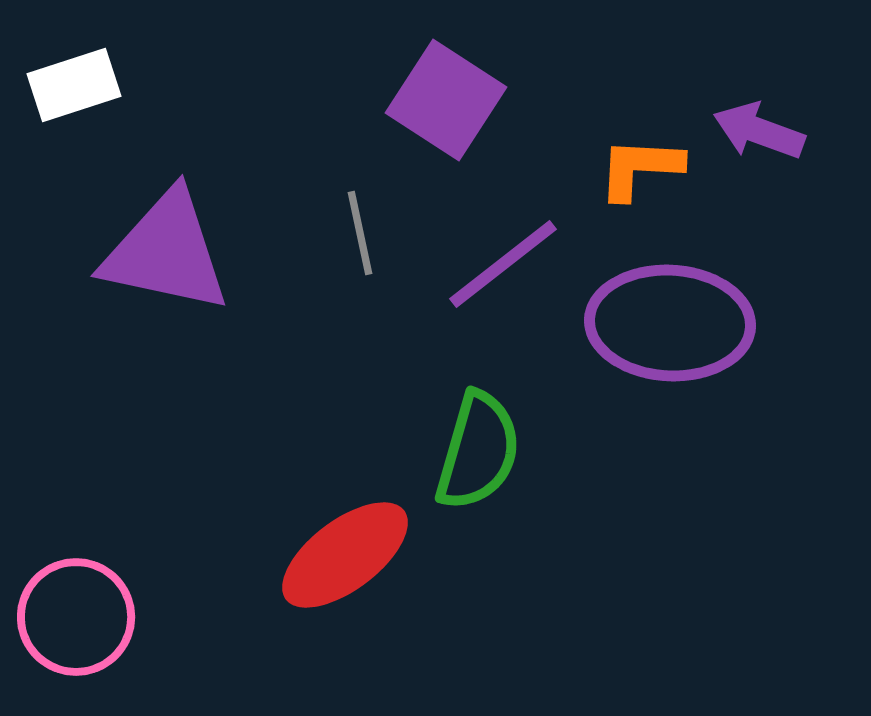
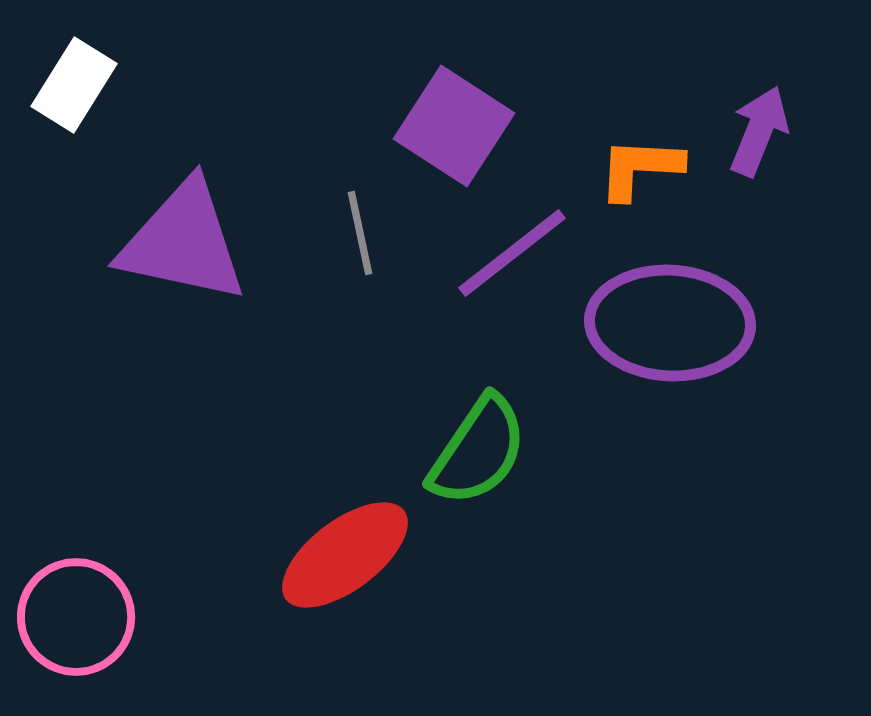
white rectangle: rotated 40 degrees counterclockwise
purple square: moved 8 px right, 26 px down
purple arrow: rotated 92 degrees clockwise
purple triangle: moved 17 px right, 10 px up
purple line: moved 9 px right, 11 px up
green semicircle: rotated 18 degrees clockwise
